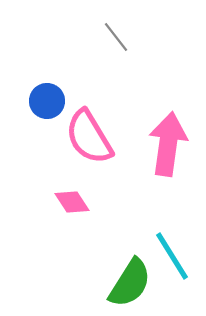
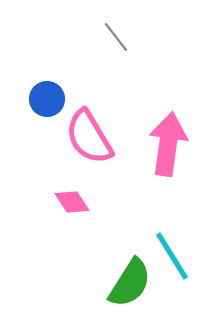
blue circle: moved 2 px up
